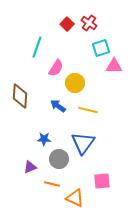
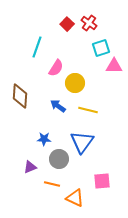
blue triangle: moved 1 px left, 1 px up
